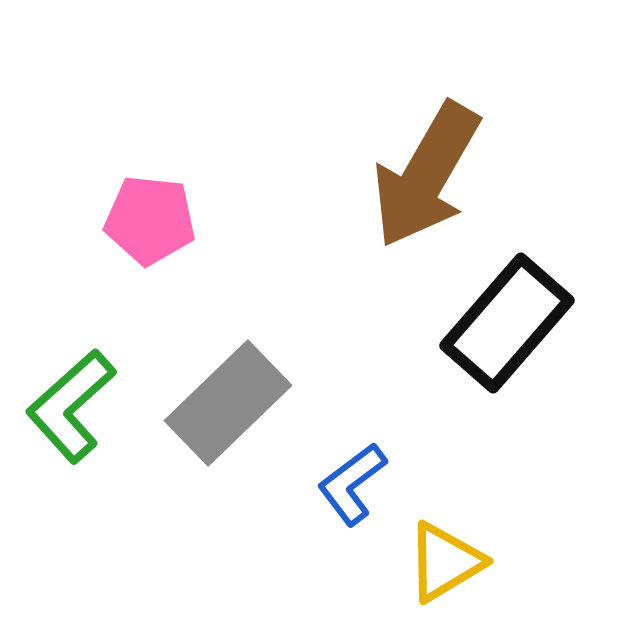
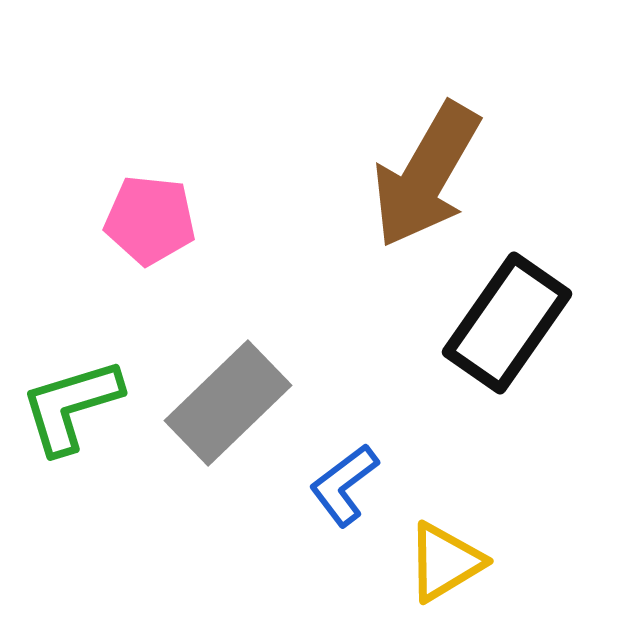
black rectangle: rotated 6 degrees counterclockwise
green L-shape: rotated 25 degrees clockwise
blue L-shape: moved 8 px left, 1 px down
